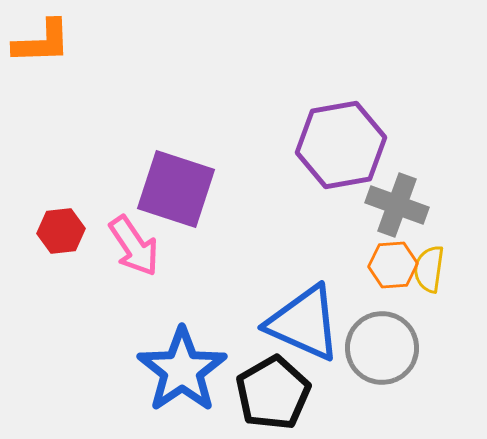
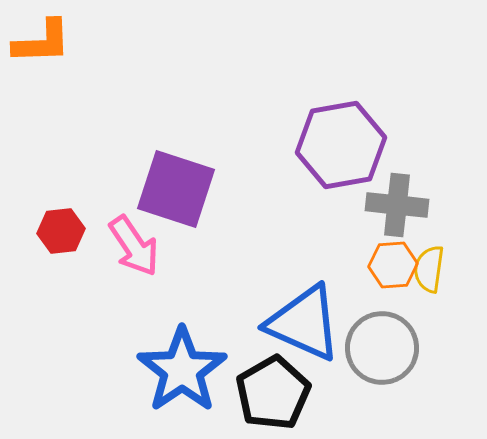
gray cross: rotated 14 degrees counterclockwise
